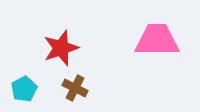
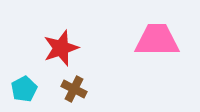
brown cross: moved 1 px left, 1 px down
